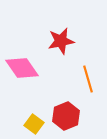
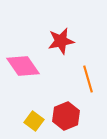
pink diamond: moved 1 px right, 2 px up
yellow square: moved 3 px up
